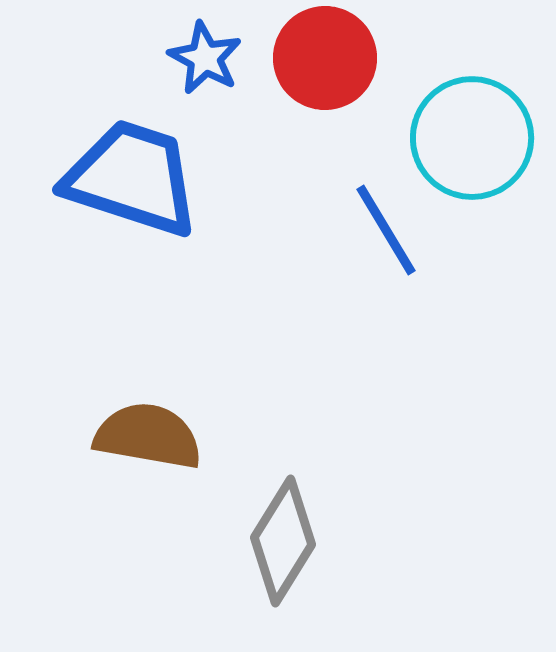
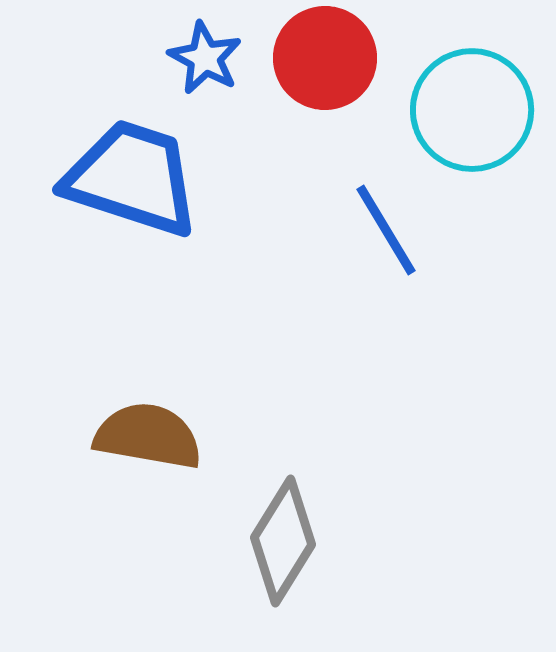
cyan circle: moved 28 px up
